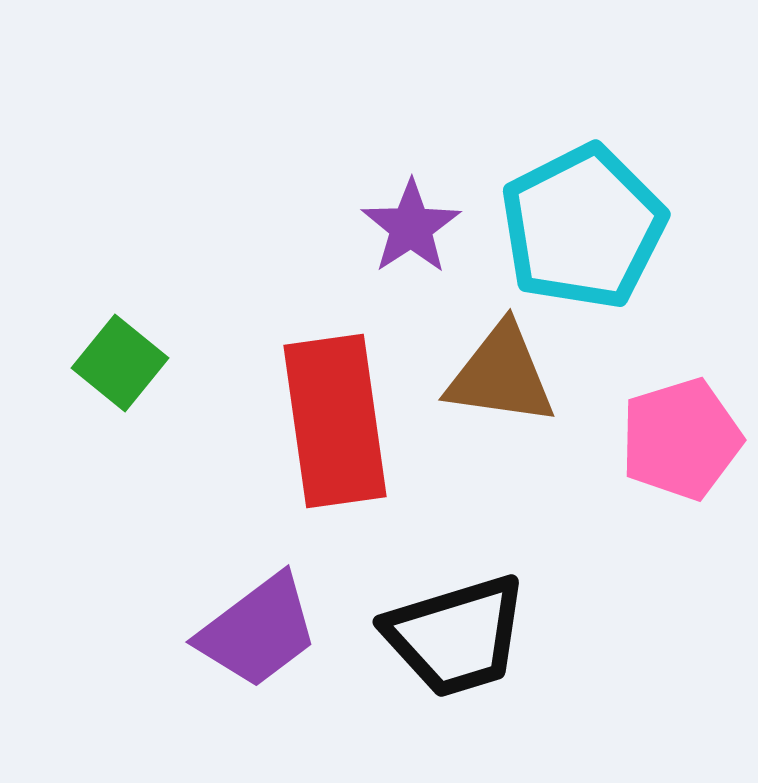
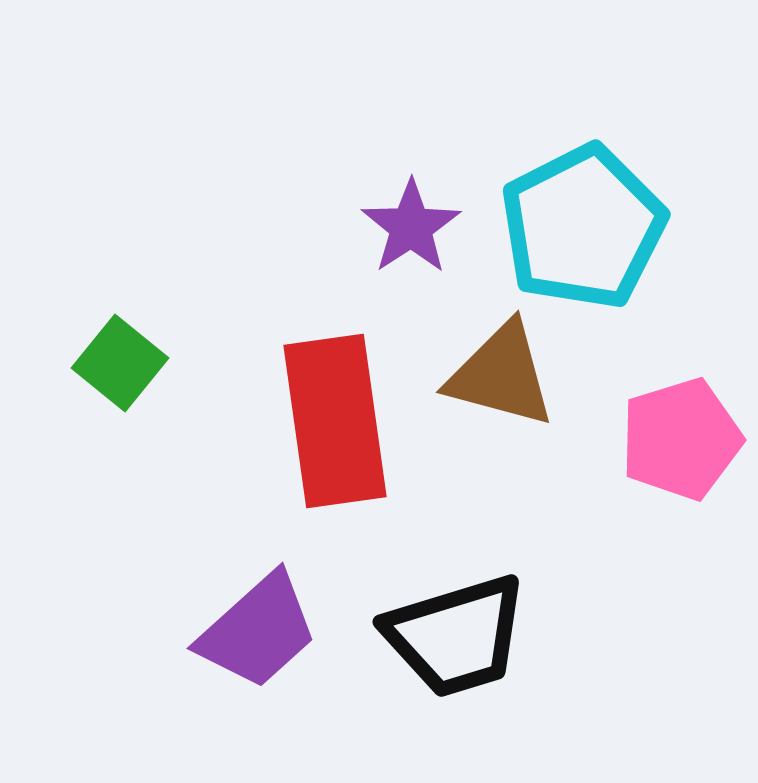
brown triangle: rotated 7 degrees clockwise
purple trapezoid: rotated 5 degrees counterclockwise
